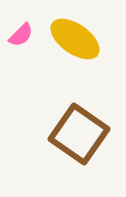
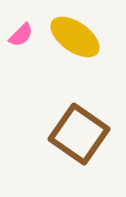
yellow ellipse: moved 2 px up
